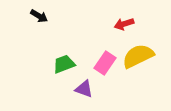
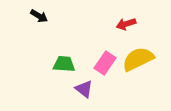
red arrow: moved 2 px right
yellow semicircle: moved 3 px down
green trapezoid: rotated 25 degrees clockwise
purple triangle: rotated 18 degrees clockwise
